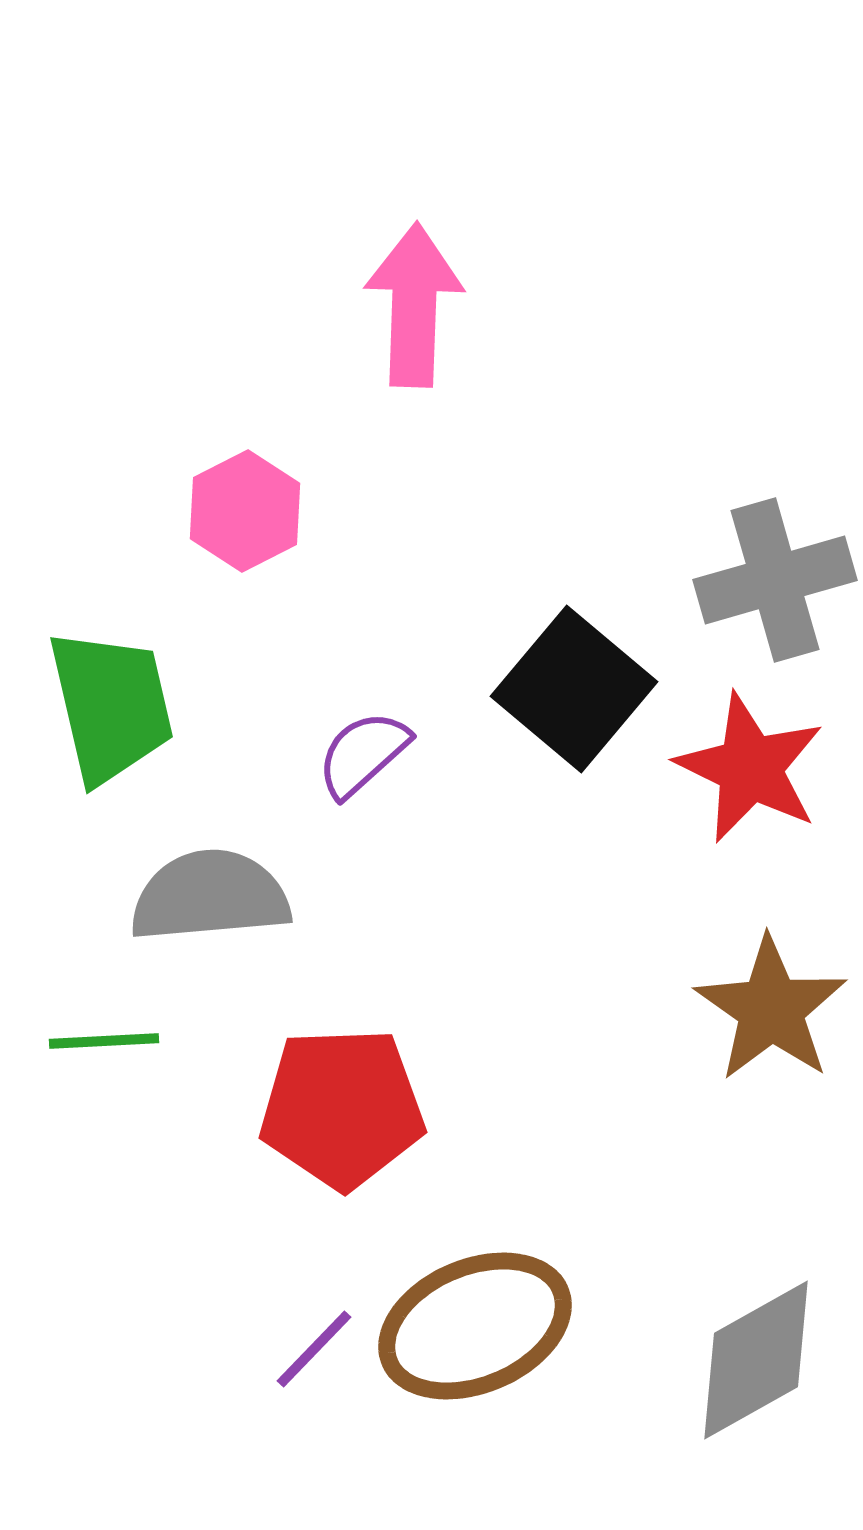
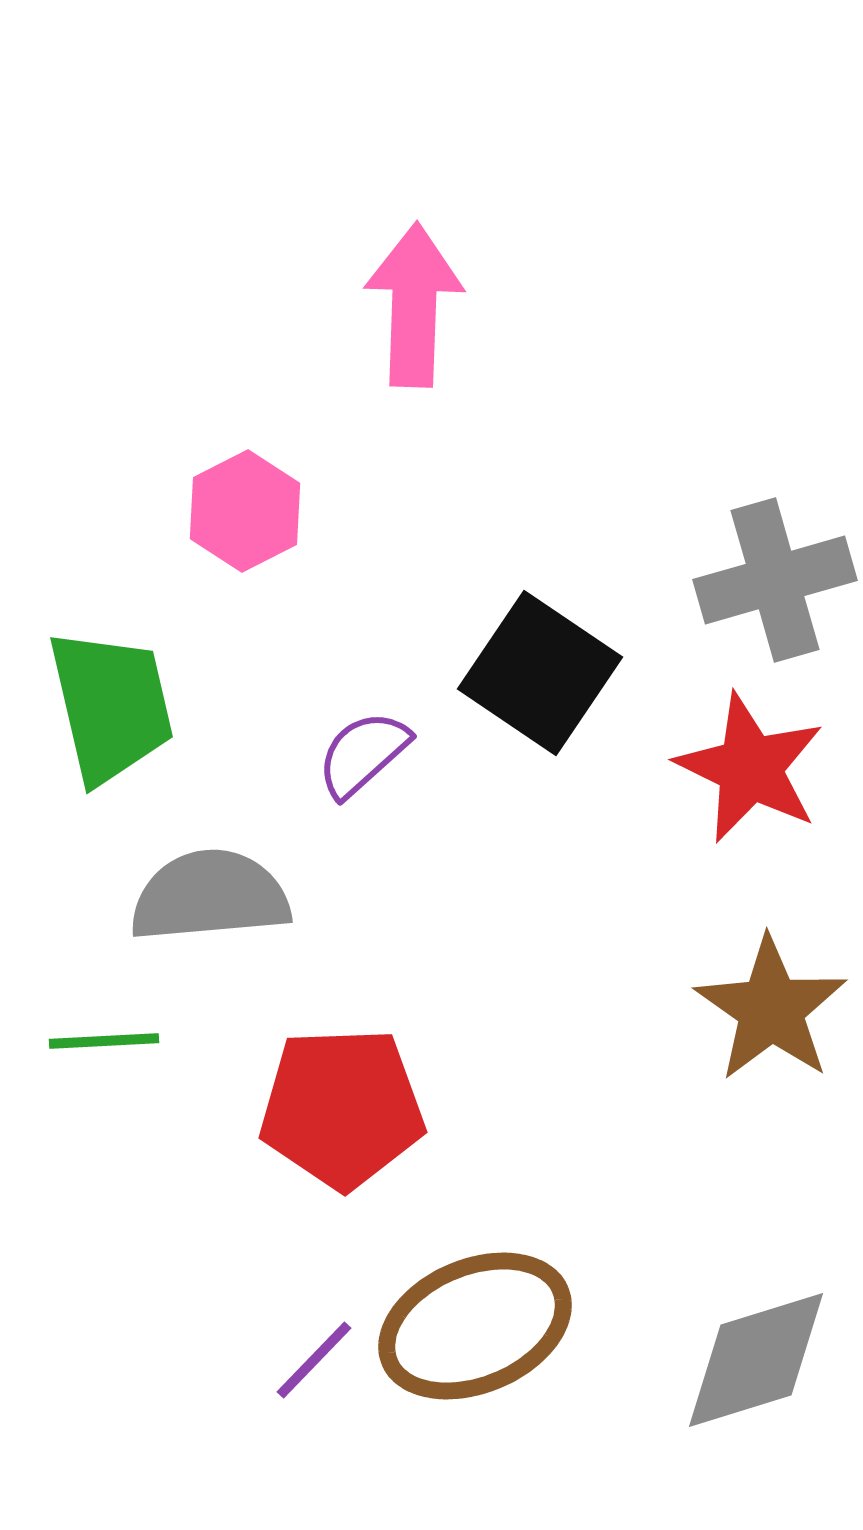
black square: moved 34 px left, 16 px up; rotated 6 degrees counterclockwise
purple line: moved 11 px down
gray diamond: rotated 12 degrees clockwise
